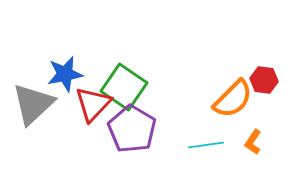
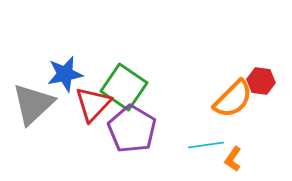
red hexagon: moved 3 px left, 1 px down
orange L-shape: moved 20 px left, 17 px down
